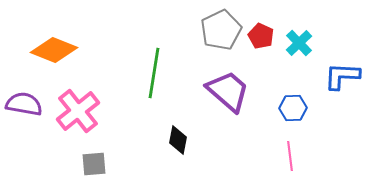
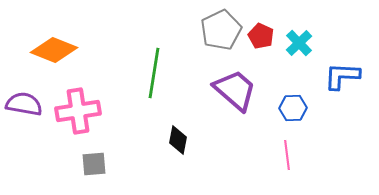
purple trapezoid: moved 7 px right, 1 px up
pink cross: rotated 30 degrees clockwise
pink line: moved 3 px left, 1 px up
